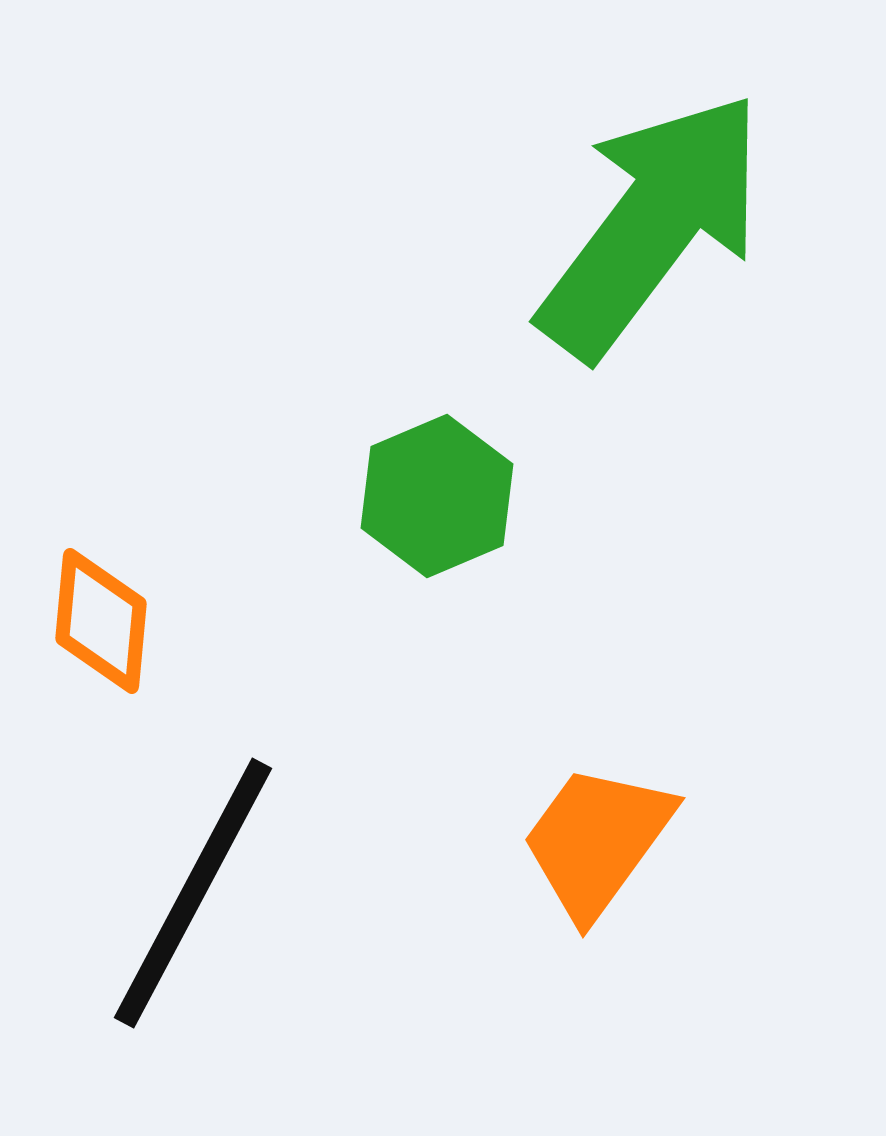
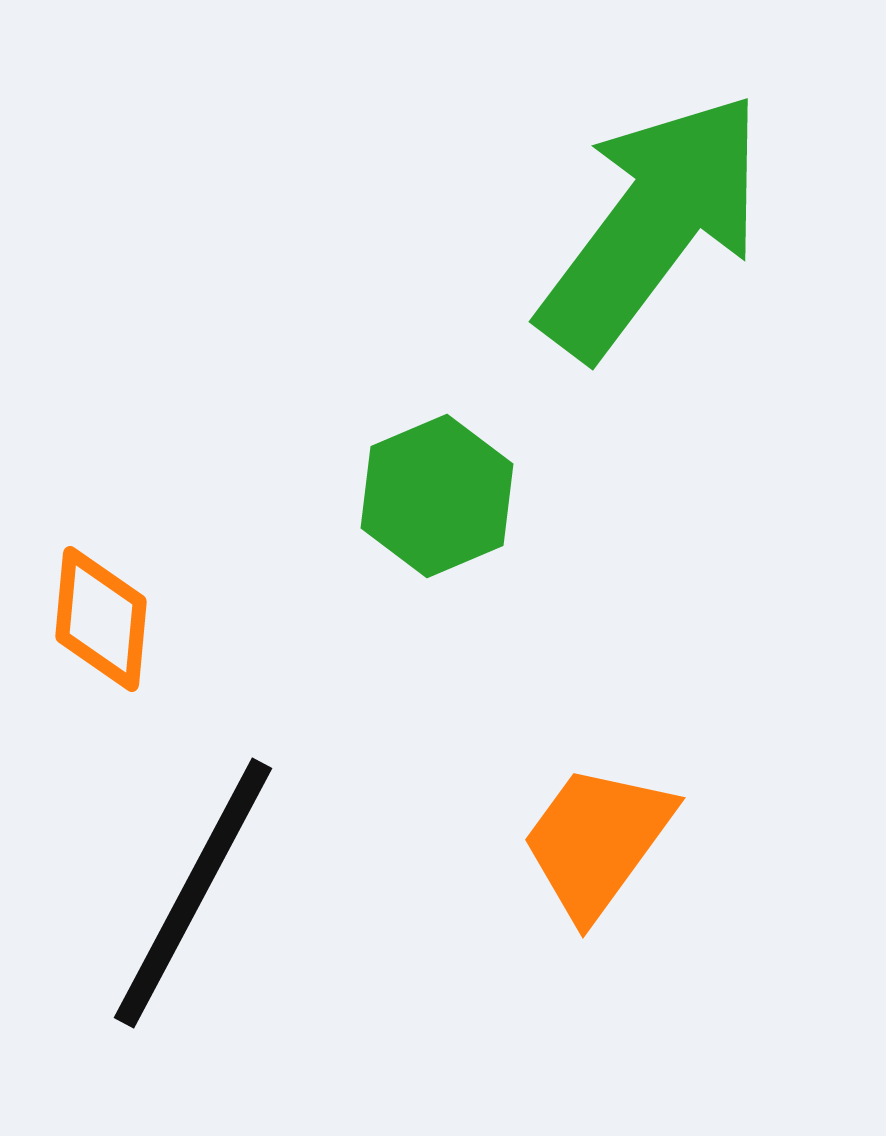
orange diamond: moved 2 px up
